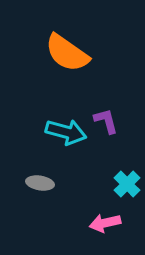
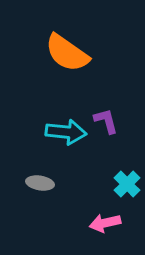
cyan arrow: rotated 9 degrees counterclockwise
